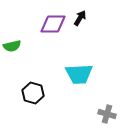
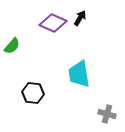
purple diamond: moved 1 px up; rotated 24 degrees clockwise
green semicircle: rotated 36 degrees counterclockwise
cyan trapezoid: rotated 84 degrees clockwise
black hexagon: rotated 10 degrees counterclockwise
